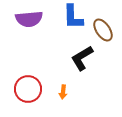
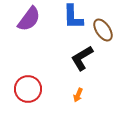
purple semicircle: rotated 48 degrees counterclockwise
orange arrow: moved 15 px right, 3 px down; rotated 16 degrees clockwise
